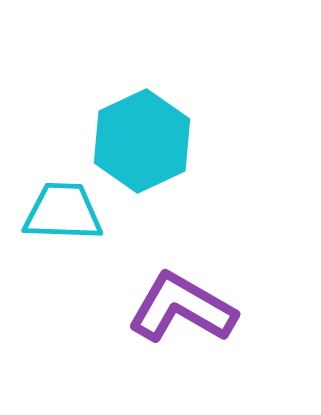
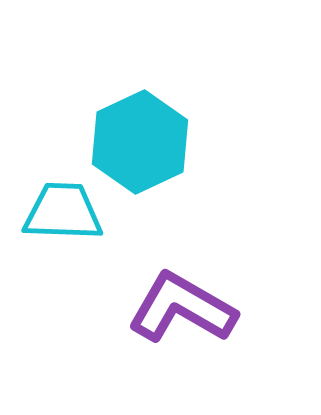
cyan hexagon: moved 2 px left, 1 px down
